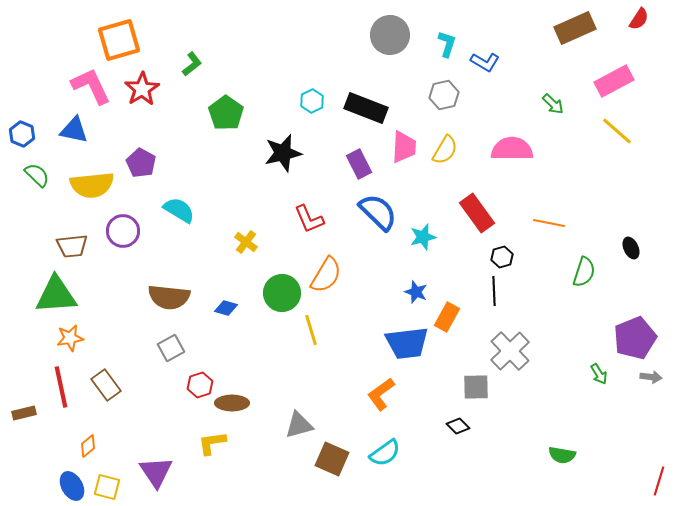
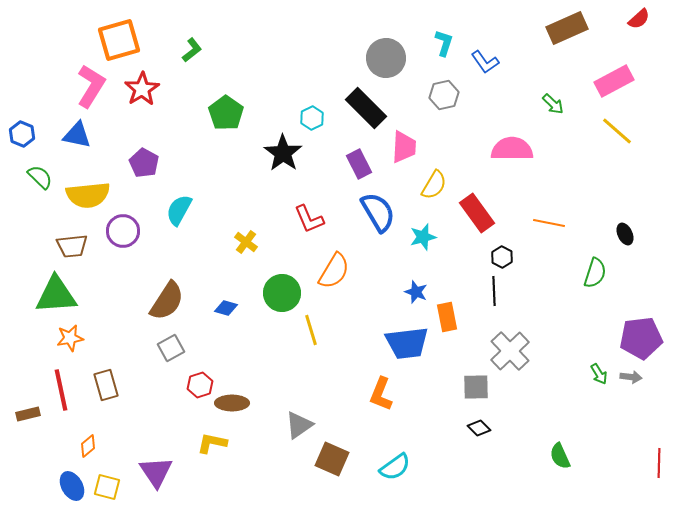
red semicircle at (639, 19): rotated 15 degrees clockwise
brown rectangle at (575, 28): moved 8 px left
gray circle at (390, 35): moved 4 px left, 23 px down
cyan L-shape at (447, 44): moved 3 px left, 1 px up
blue L-shape at (485, 62): rotated 24 degrees clockwise
green L-shape at (192, 64): moved 14 px up
pink L-shape at (91, 86): rotated 57 degrees clockwise
cyan hexagon at (312, 101): moved 17 px down
black rectangle at (366, 108): rotated 24 degrees clockwise
blue triangle at (74, 130): moved 3 px right, 5 px down
yellow semicircle at (445, 150): moved 11 px left, 35 px down
black star at (283, 153): rotated 24 degrees counterclockwise
purple pentagon at (141, 163): moved 3 px right
green semicircle at (37, 175): moved 3 px right, 2 px down
yellow semicircle at (92, 185): moved 4 px left, 10 px down
cyan semicircle at (179, 210): rotated 92 degrees counterclockwise
blue semicircle at (378, 212): rotated 15 degrees clockwise
black ellipse at (631, 248): moved 6 px left, 14 px up
black hexagon at (502, 257): rotated 15 degrees counterclockwise
green semicircle at (584, 272): moved 11 px right, 1 px down
orange semicircle at (326, 275): moved 8 px right, 4 px up
brown semicircle at (169, 297): moved 2 px left, 4 px down; rotated 63 degrees counterclockwise
orange rectangle at (447, 317): rotated 40 degrees counterclockwise
purple pentagon at (635, 338): moved 6 px right; rotated 15 degrees clockwise
gray arrow at (651, 377): moved 20 px left
brown rectangle at (106, 385): rotated 20 degrees clockwise
red line at (61, 387): moved 3 px down
orange L-shape at (381, 394): rotated 32 degrees counterclockwise
brown rectangle at (24, 413): moved 4 px right, 1 px down
gray triangle at (299, 425): rotated 20 degrees counterclockwise
black diamond at (458, 426): moved 21 px right, 2 px down
yellow L-shape at (212, 443): rotated 20 degrees clockwise
cyan semicircle at (385, 453): moved 10 px right, 14 px down
green semicircle at (562, 455): moved 2 px left, 1 px down; rotated 56 degrees clockwise
red line at (659, 481): moved 18 px up; rotated 16 degrees counterclockwise
